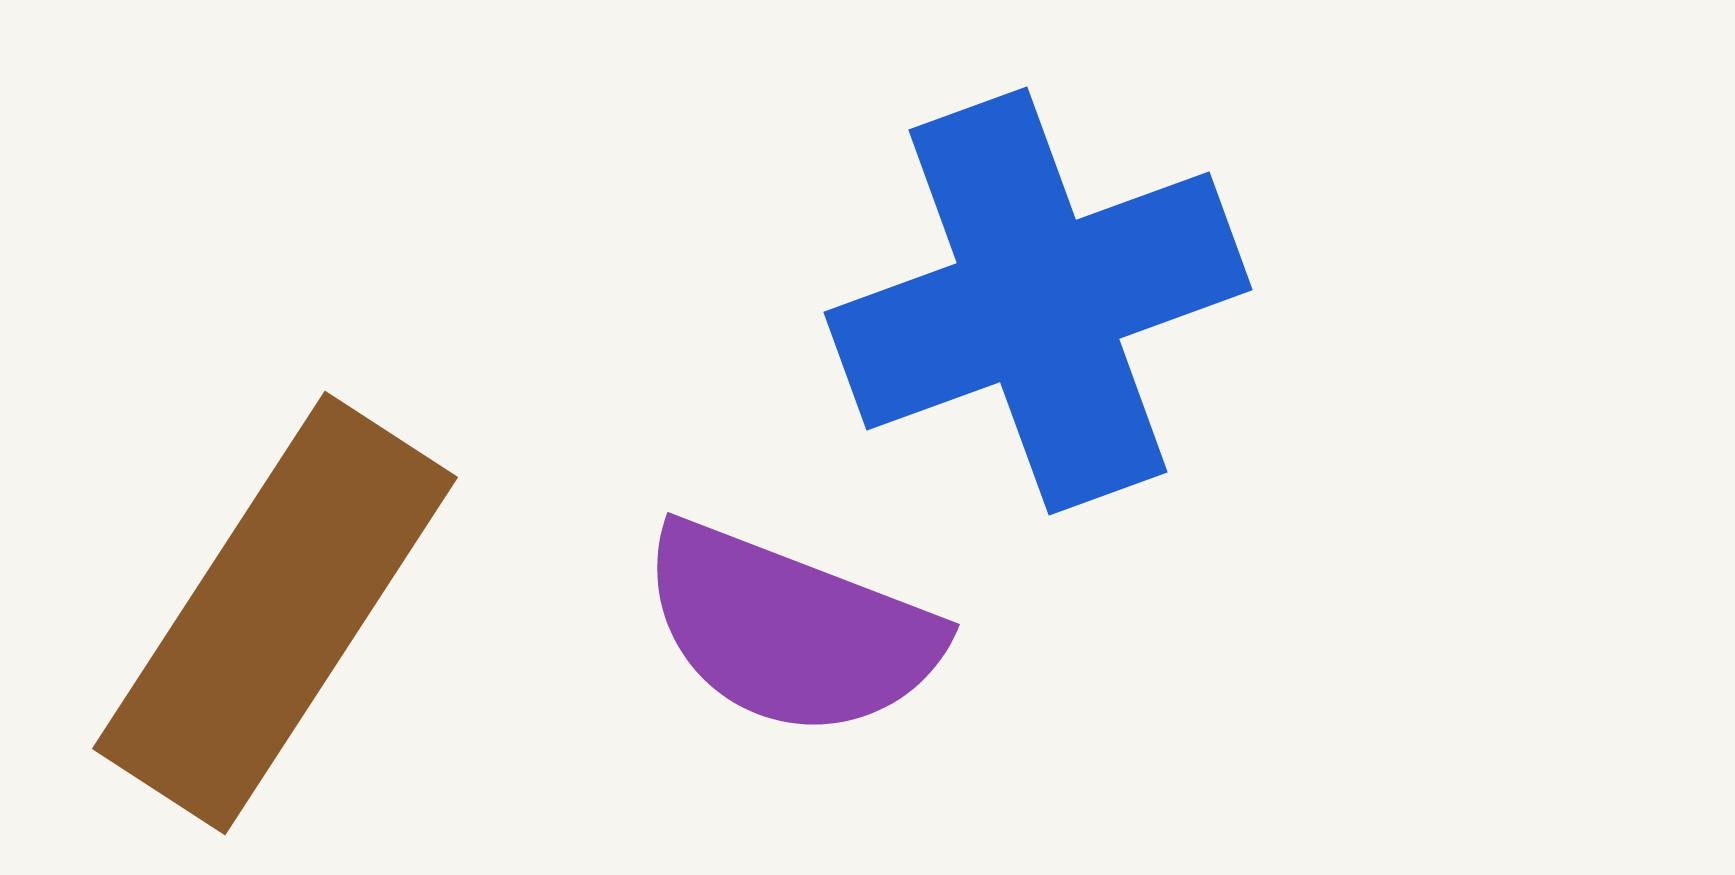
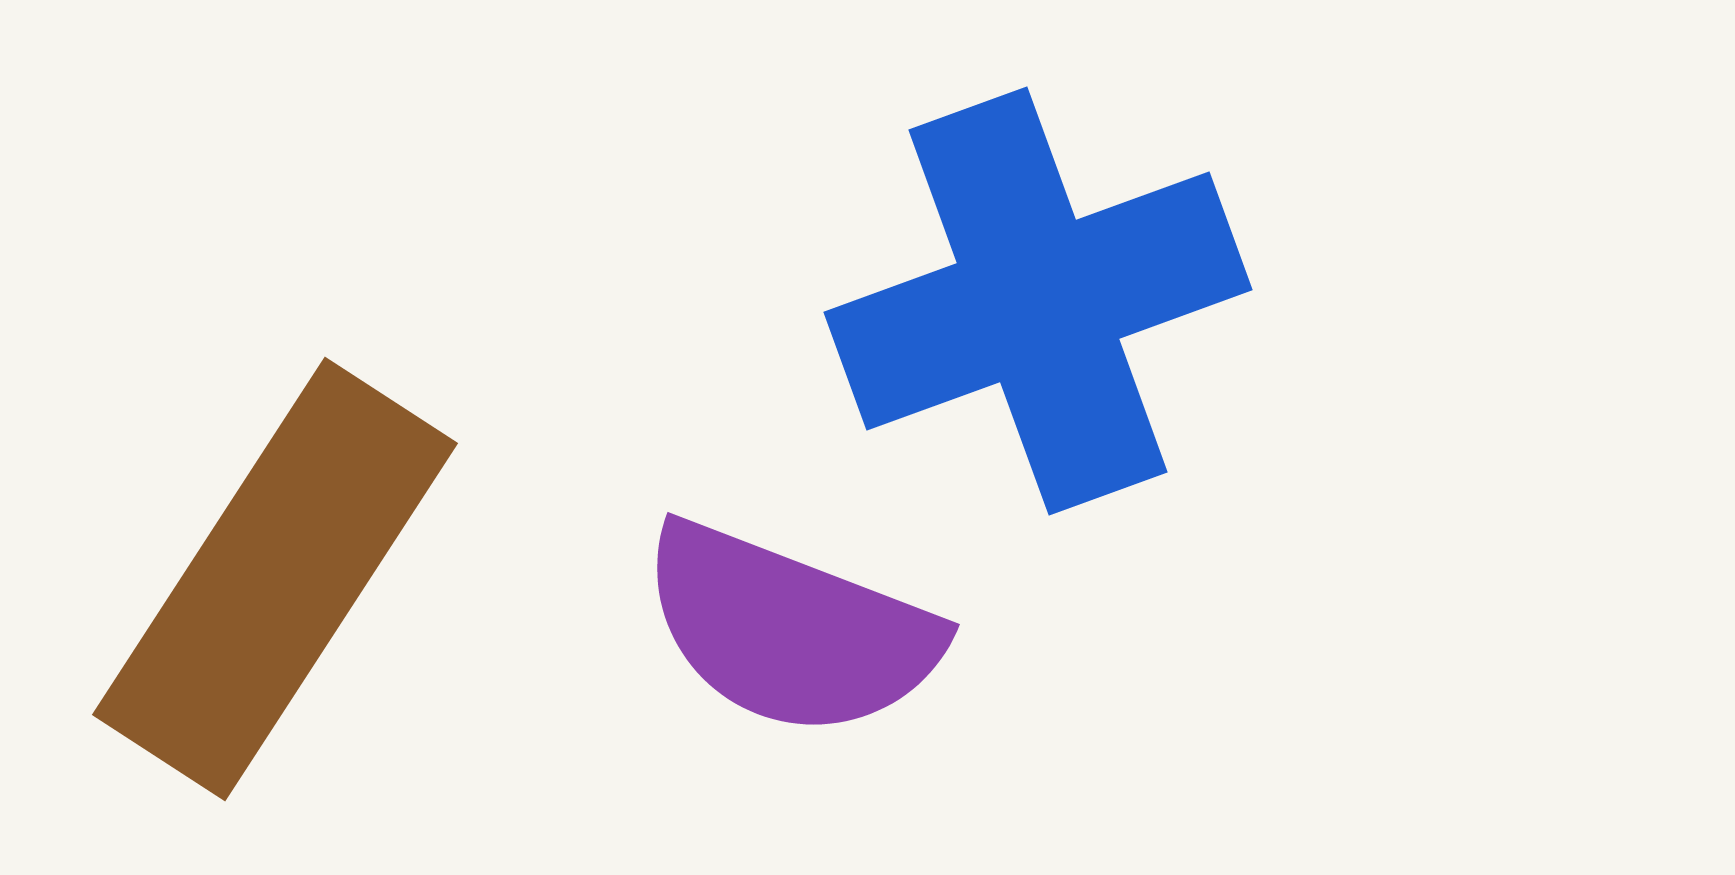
brown rectangle: moved 34 px up
